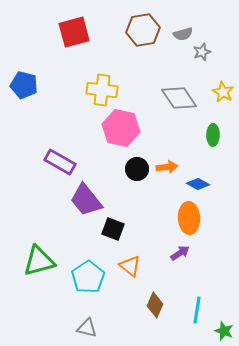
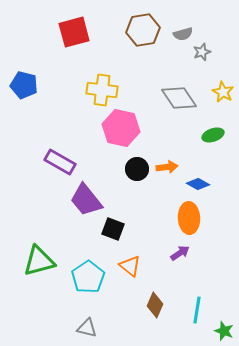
green ellipse: rotated 70 degrees clockwise
